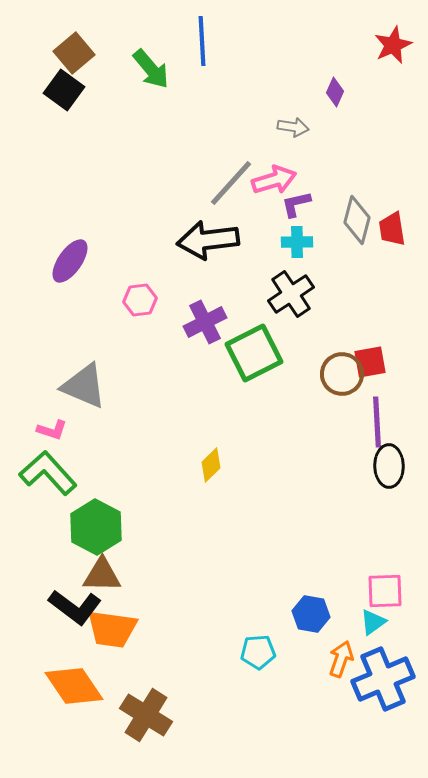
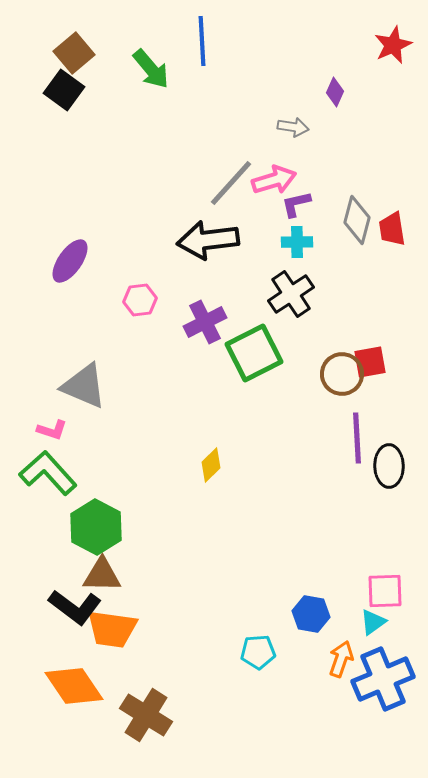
purple line: moved 20 px left, 16 px down
